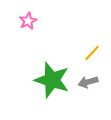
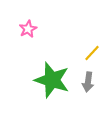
pink star: moved 8 px down
gray arrow: rotated 66 degrees counterclockwise
